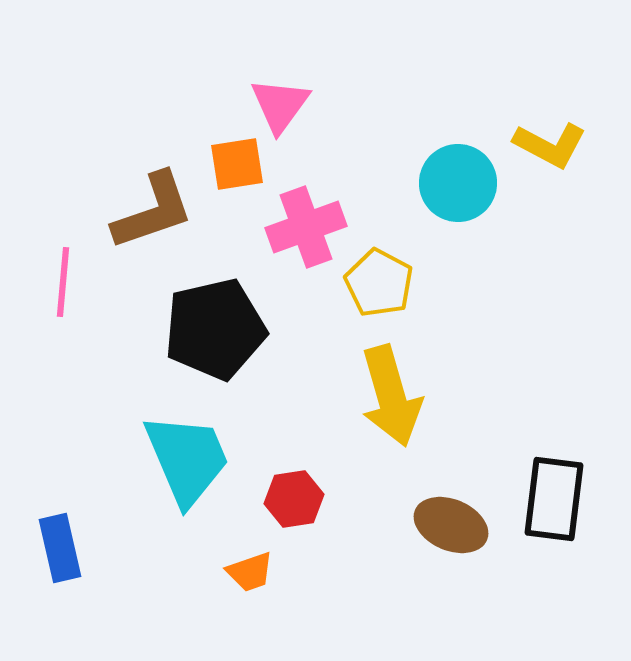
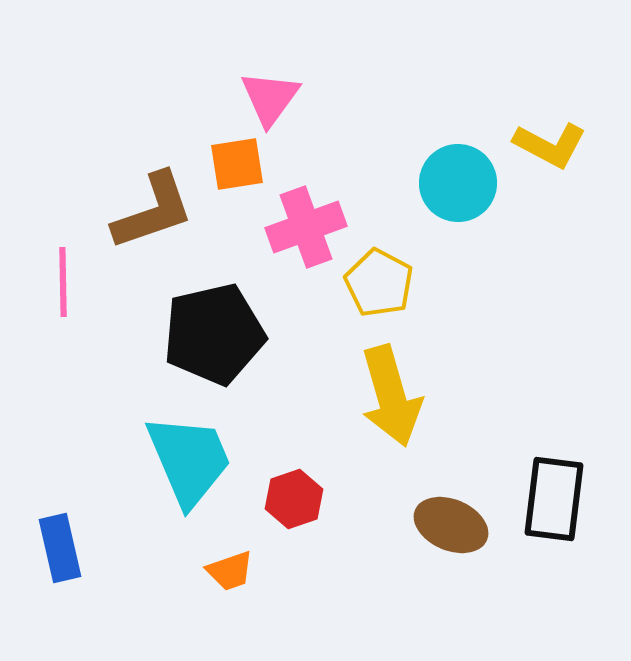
pink triangle: moved 10 px left, 7 px up
pink line: rotated 6 degrees counterclockwise
black pentagon: moved 1 px left, 5 px down
cyan trapezoid: moved 2 px right, 1 px down
red hexagon: rotated 10 degrees counterclockwise
orange trapezoid: moved 20 px left, 1 px up
